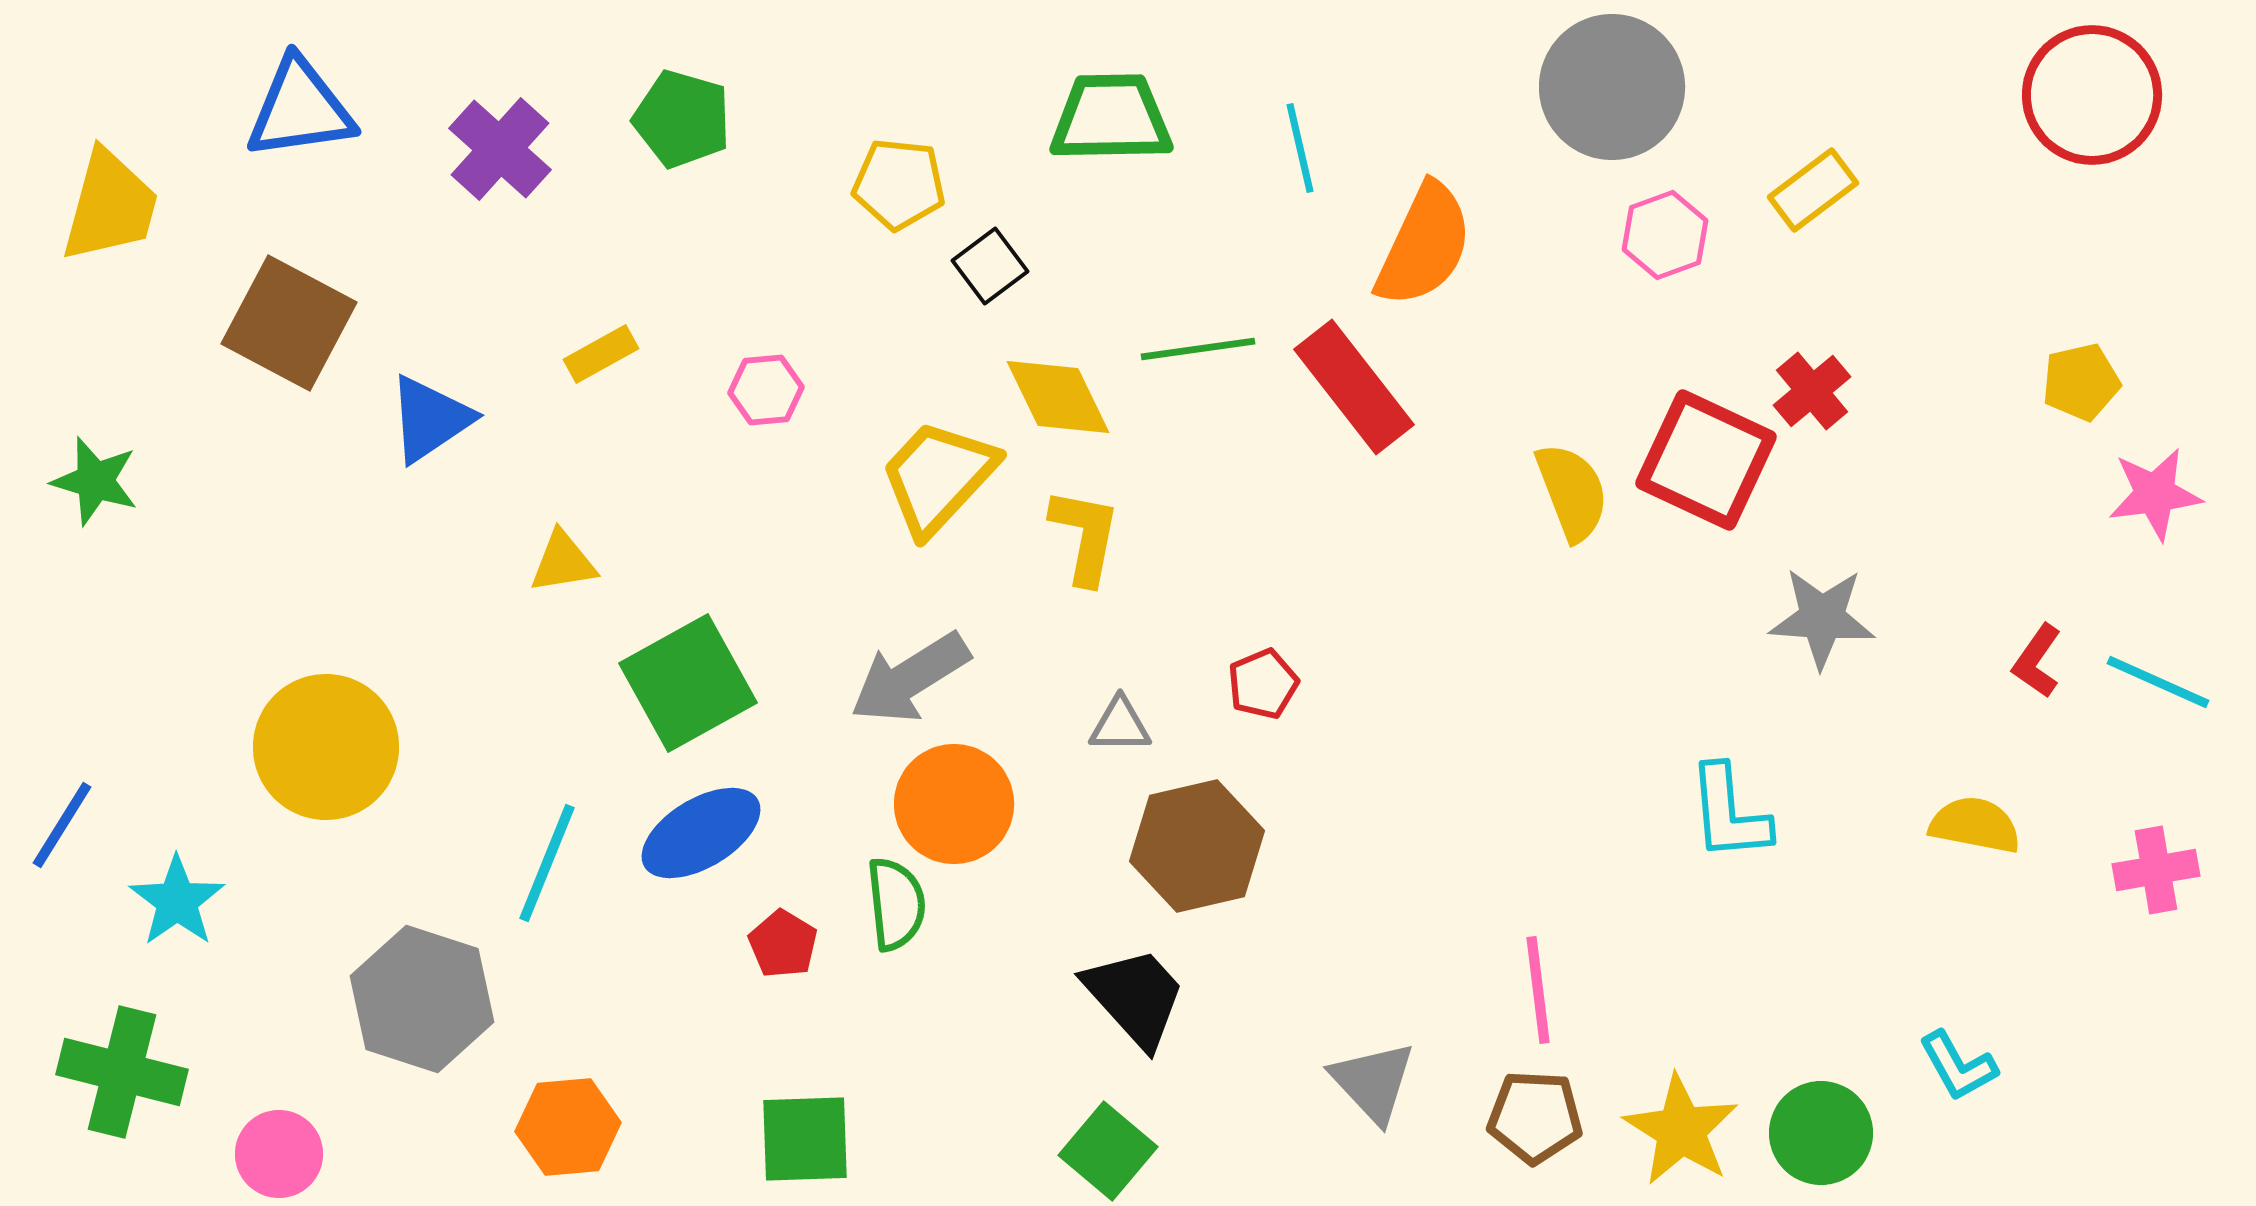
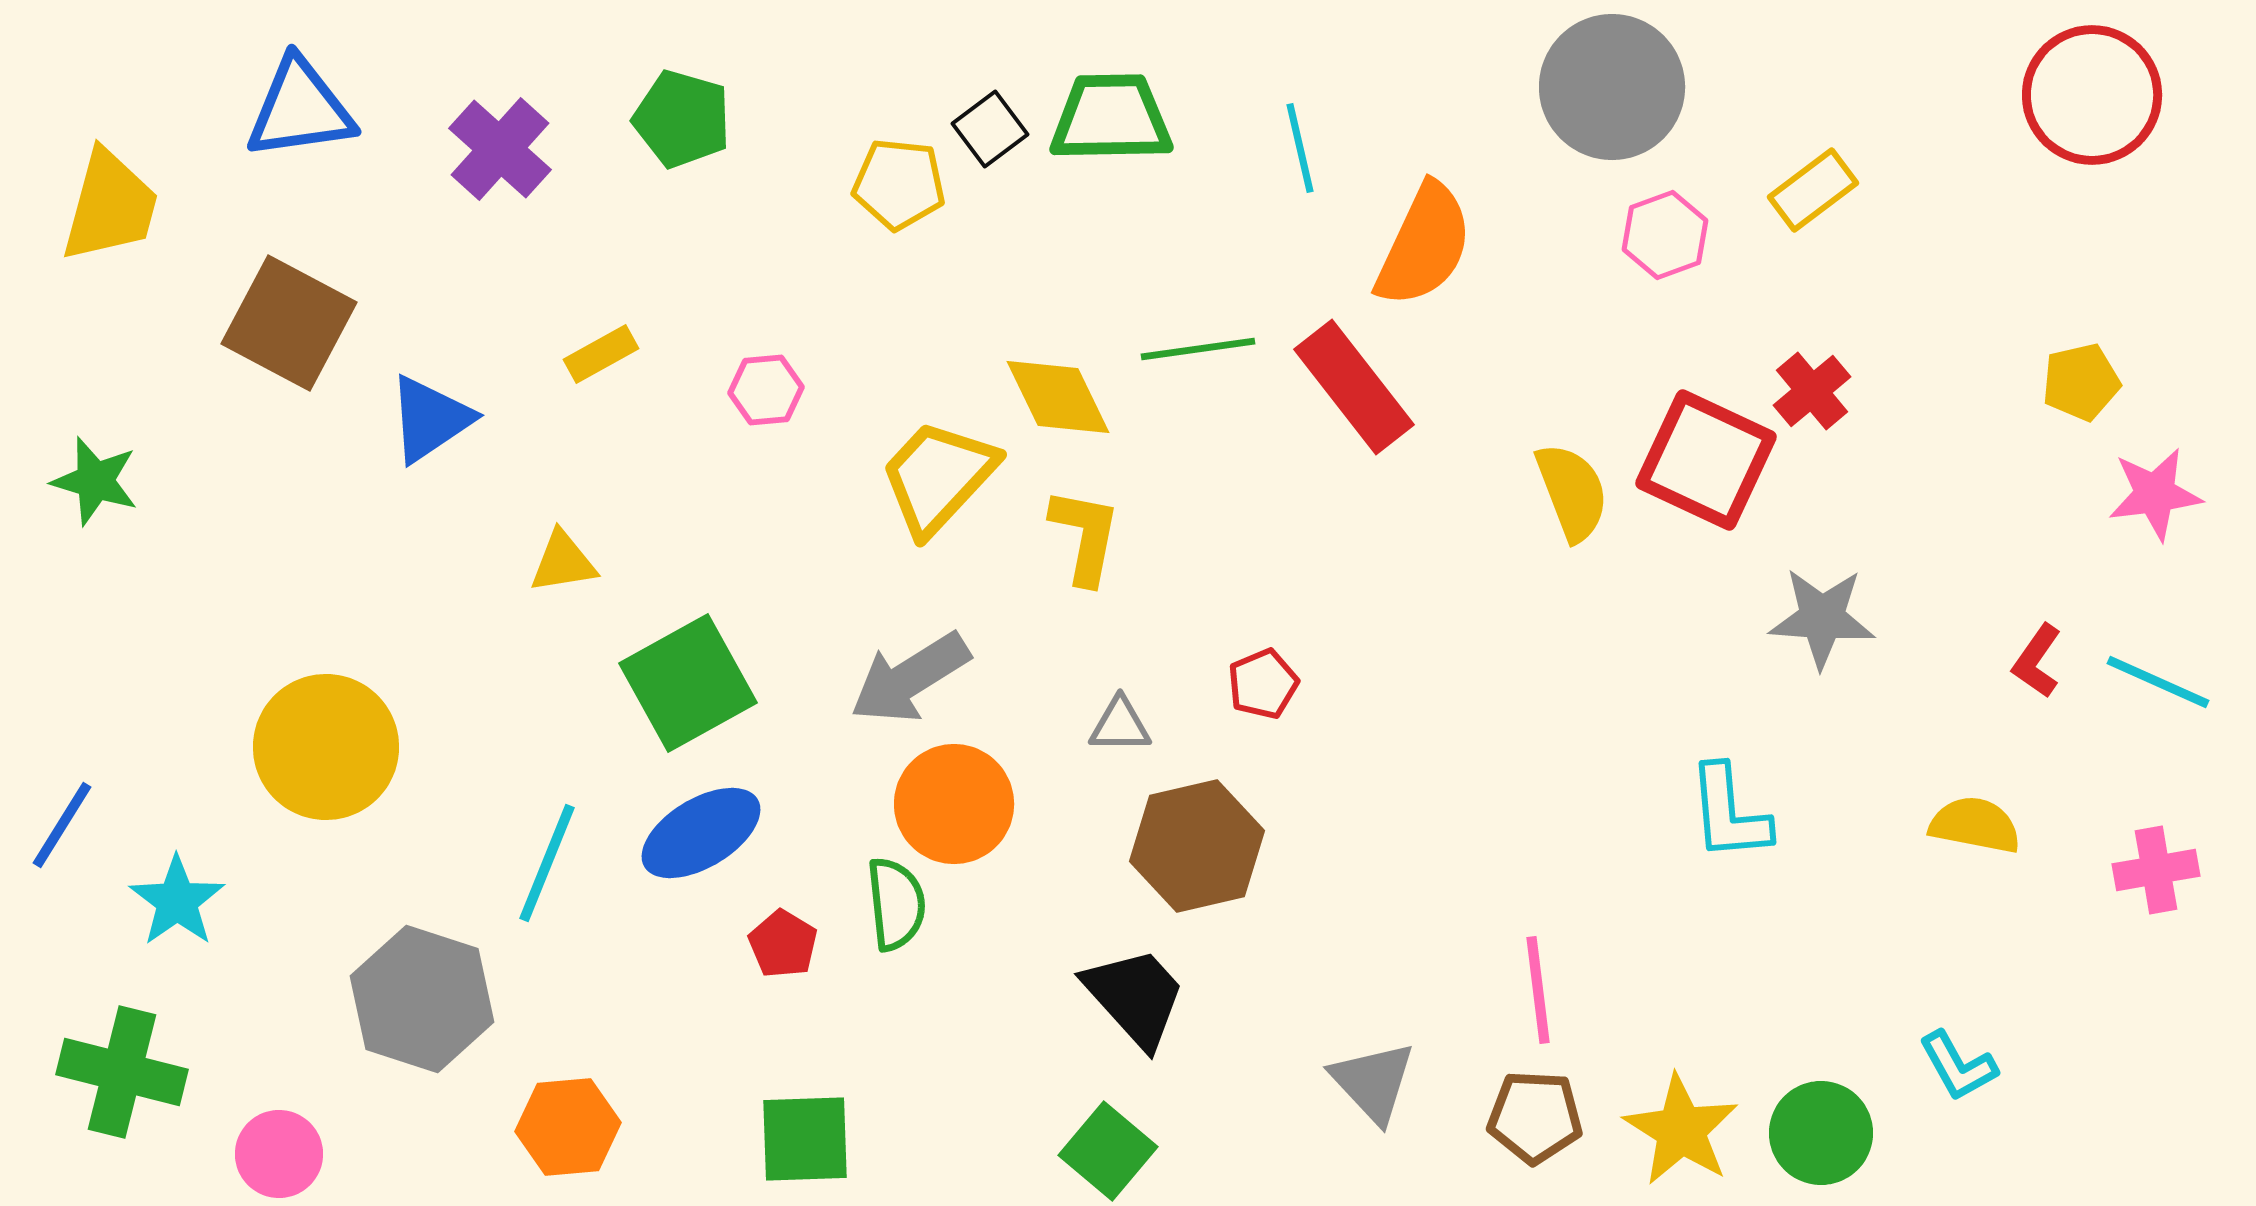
black square at (990, 266): moved 137 px up
